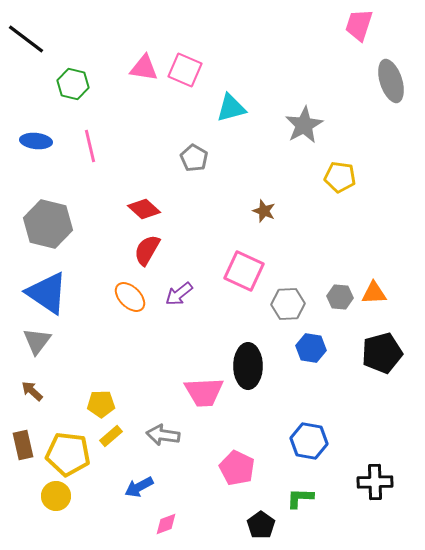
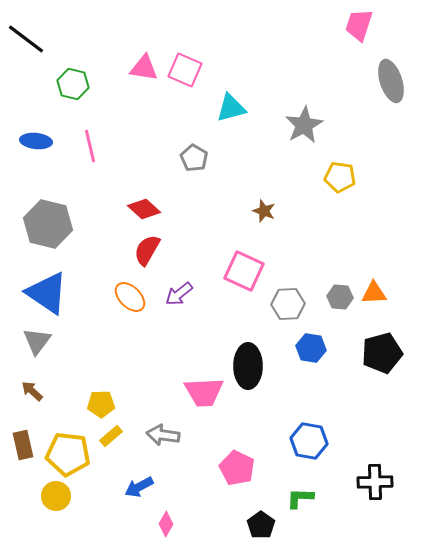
pink diamond at (166, 524): rotated 40 degrees counterclockwise
